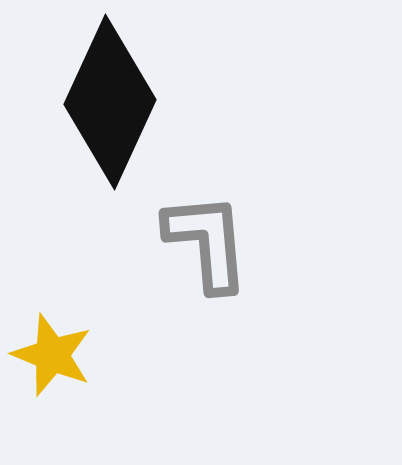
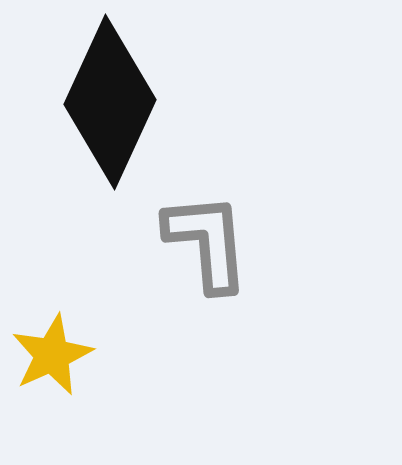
yellow star: rotated 26 degrees clockwise
